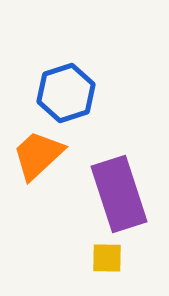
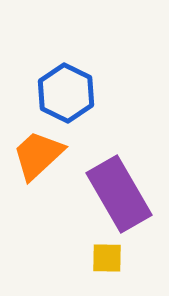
blue hexagon: rotated 16 degrees counterclockwise
purple rectangle: rotated 12 degrees counterclockwise
